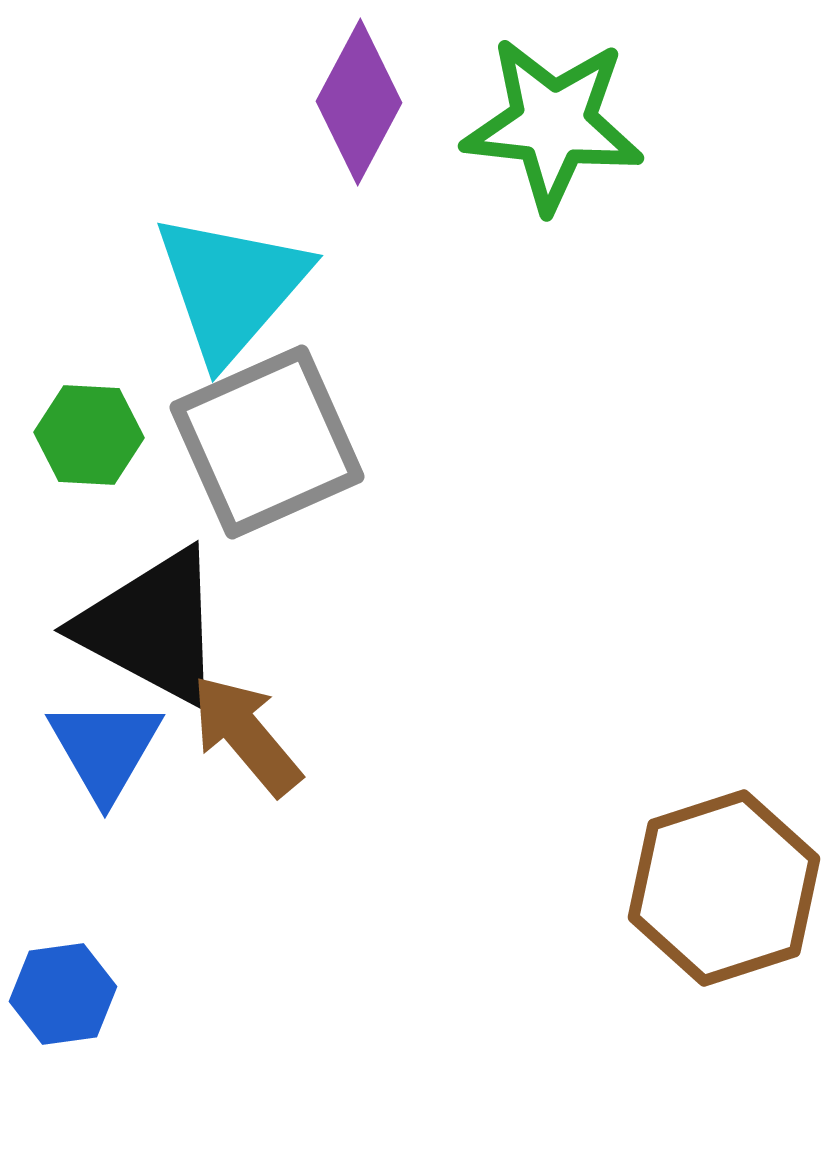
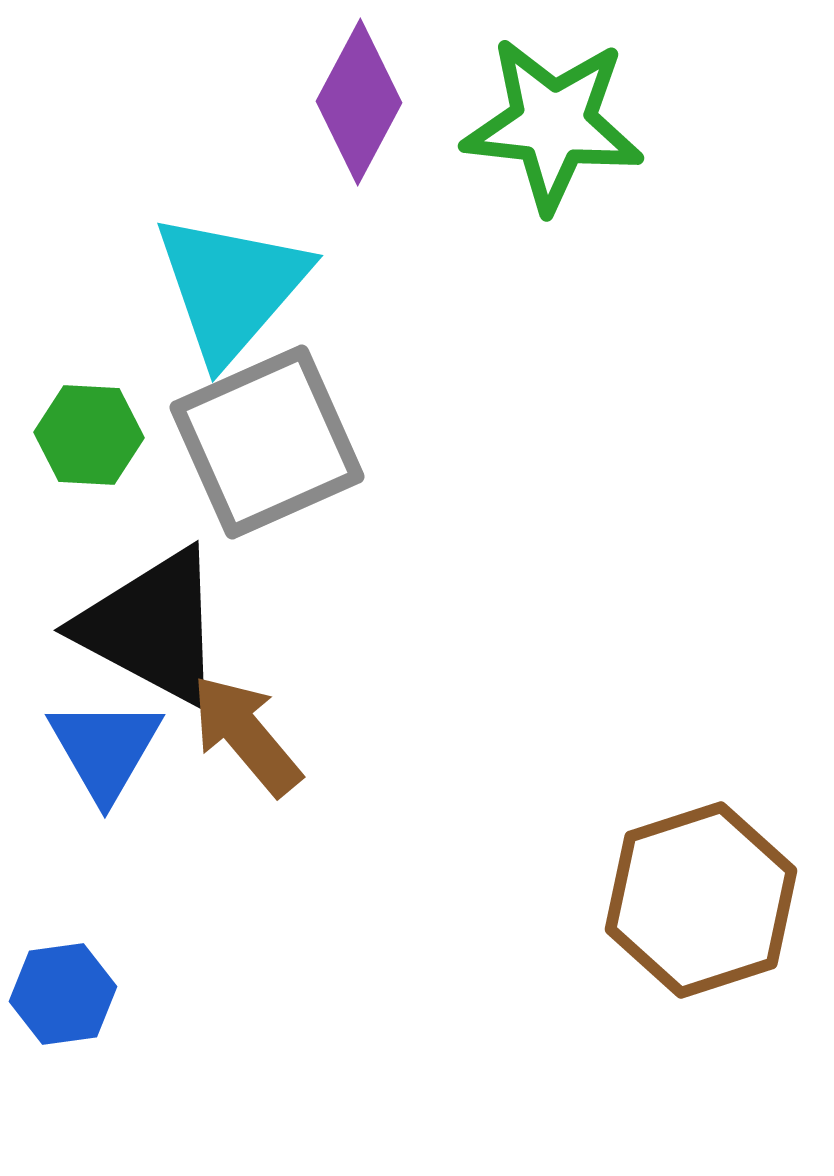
brown hexagon: moved 23 px left, 12 px down
